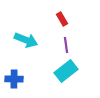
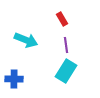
cyan rectangle: rotated 20 degrees counterclockwise
